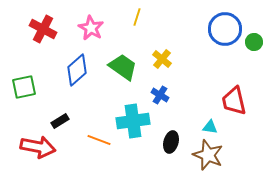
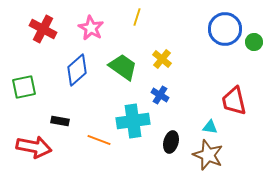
black rectangle: rotated 42 degrees clockwise
red arrow: moved 4 px left
